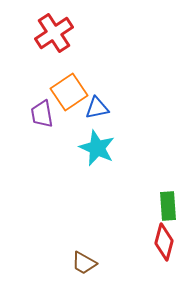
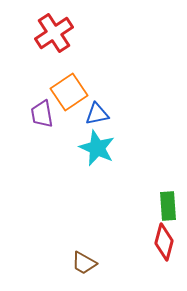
blue triangle: moved 6 px down
